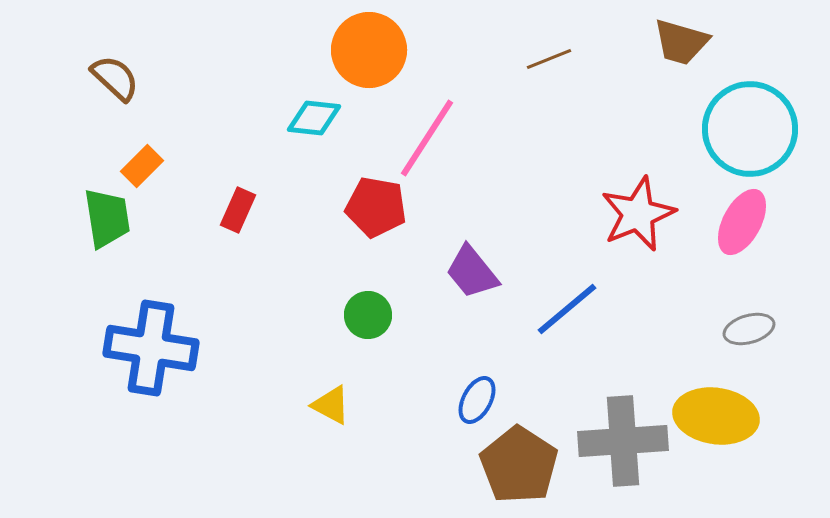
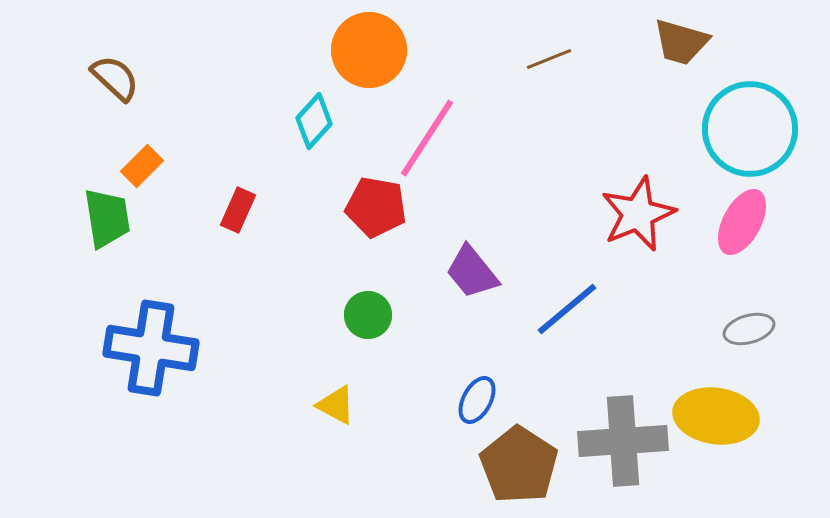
cyan diamond: moved 3 px down; rotated 54 degrees counterclockwise
yellow triangle: moved 5 px right
